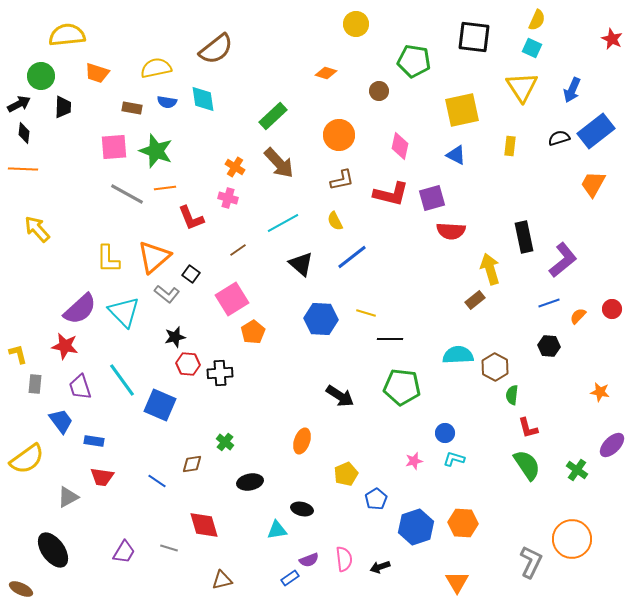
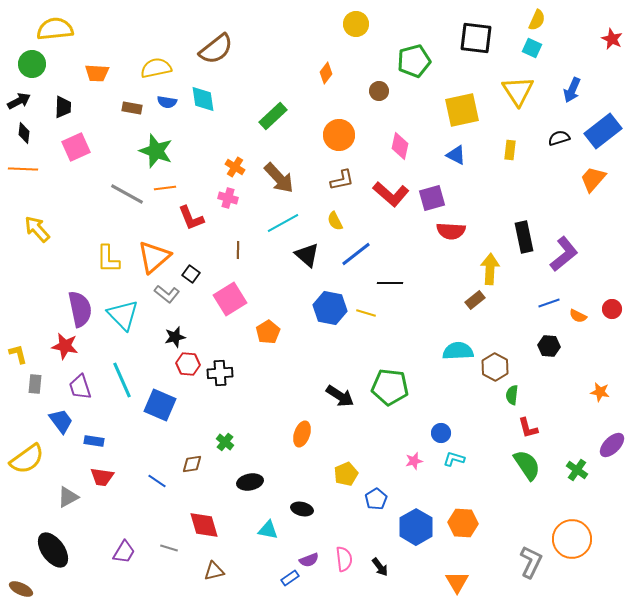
yellow semicircle at (67, 35): moved 12 px left, 6 px up
black square at (474, 37): moved 2 px right, 1 px down
green pentagon at (414, 61): rotated 24 degrees counterclockwise
orange trapezoid at (97, 73): rotated 15 degrees counterclockwise
orange diamond at (326, 73): rotated 70 degrees counterclockwise
green circle at (41, 76): moved 9 px left, 12 px up
yellow triangle at (522, 87): moved 4 px left, 4 px down
black arrow at (19, 104): moved 3 px up
blue rectangle at (596, 131): moved 7 px right
yellow rectangle at (510, 146): moved 4 px down
pink square at (114, 147): moved 38 px left; rotated 20 degrees counterclockwise
brown arrow at (279, 163): moved 15 px down
orange trapezoid at (593, 184): moved 5 px up; rotated 12 degrees clockwise
red L-shape at (391, 194): rotated 27 degrees clockwise
brown line at (238, 250): rotated 54 degrees counterclockwise
blue line at (352, 257): moved 4 px right, 3 px up
purple L-shape at (563, 260): moved 1 px right, 6 px up
black triangle at (301, 264): moved 6 px right, 9 px up
yellow arrow at (490, 269): rotated 20 degrees clockwise
pink square at (232, 299): moved 2 px left
purple semicircle at (80, 309): rotated 60 degrees counterclockwise
cyan triangle at (124, 312): moved 1 px left, 3 px down
orange semicircle at (578, 316): rotated 108 degrees counterclockwise
blue hexagon at (321, 319): moved 9 px right, 11 px up; rotated 8 degrees clockwise
orange pentagon at (253, 332): moved 15 px right
black line at (390, 339): moved 56 px up
cyan semicircle at (458, 355): moved 4 px up
cyan line at (122, 380): rotated 12 degrees clockwise
green pentagon at (402, 387): moved 12 px left
blue circle at (445, 433): moved 4 px left
orange ellipse at (302, 441): moved 7 px up
blue hexagon at (416, 527): rotated 12 degrees counterclockwise
cyan triangle at (277, 530): moved 9 px left; rotated 20 degrees clockwise
black arrow at (380, 567): rotated 108 degrees counterclockwise
brown triangle at (222, 580): moved 8 px left, 9 px up
